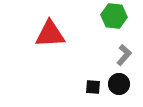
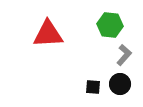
green hexagon: moved 4 px left, 9 px down
red triangle: moved 2 px left
black circle: moved 1 px right
